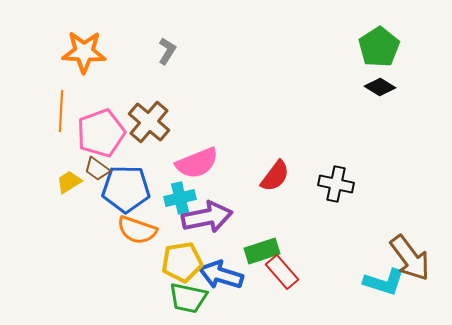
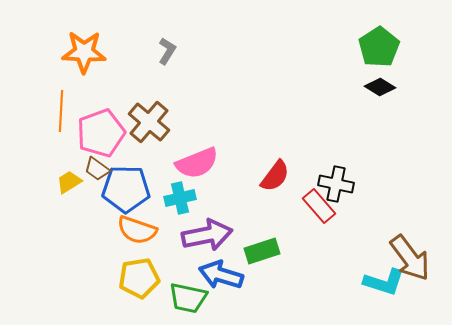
purple arrow: moved 18 px down
yellow pentagon: moved 43 px left, 16 px down
red rectangle: moved 37 px right, 66 px up
